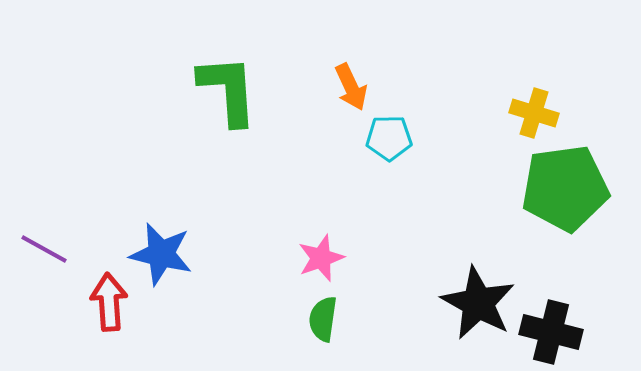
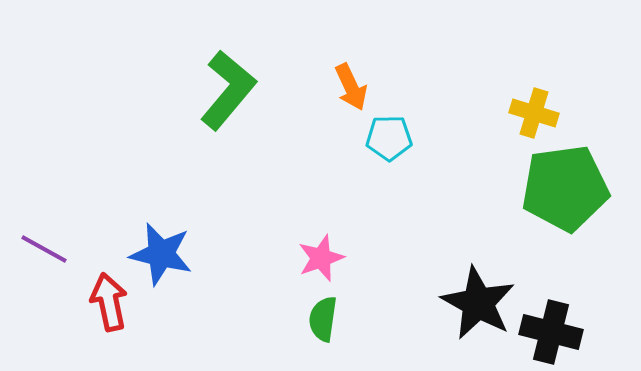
green L-shape: rotated 44 degrees clockwise
red arrow: rotated 8 degrees counterclockwise
